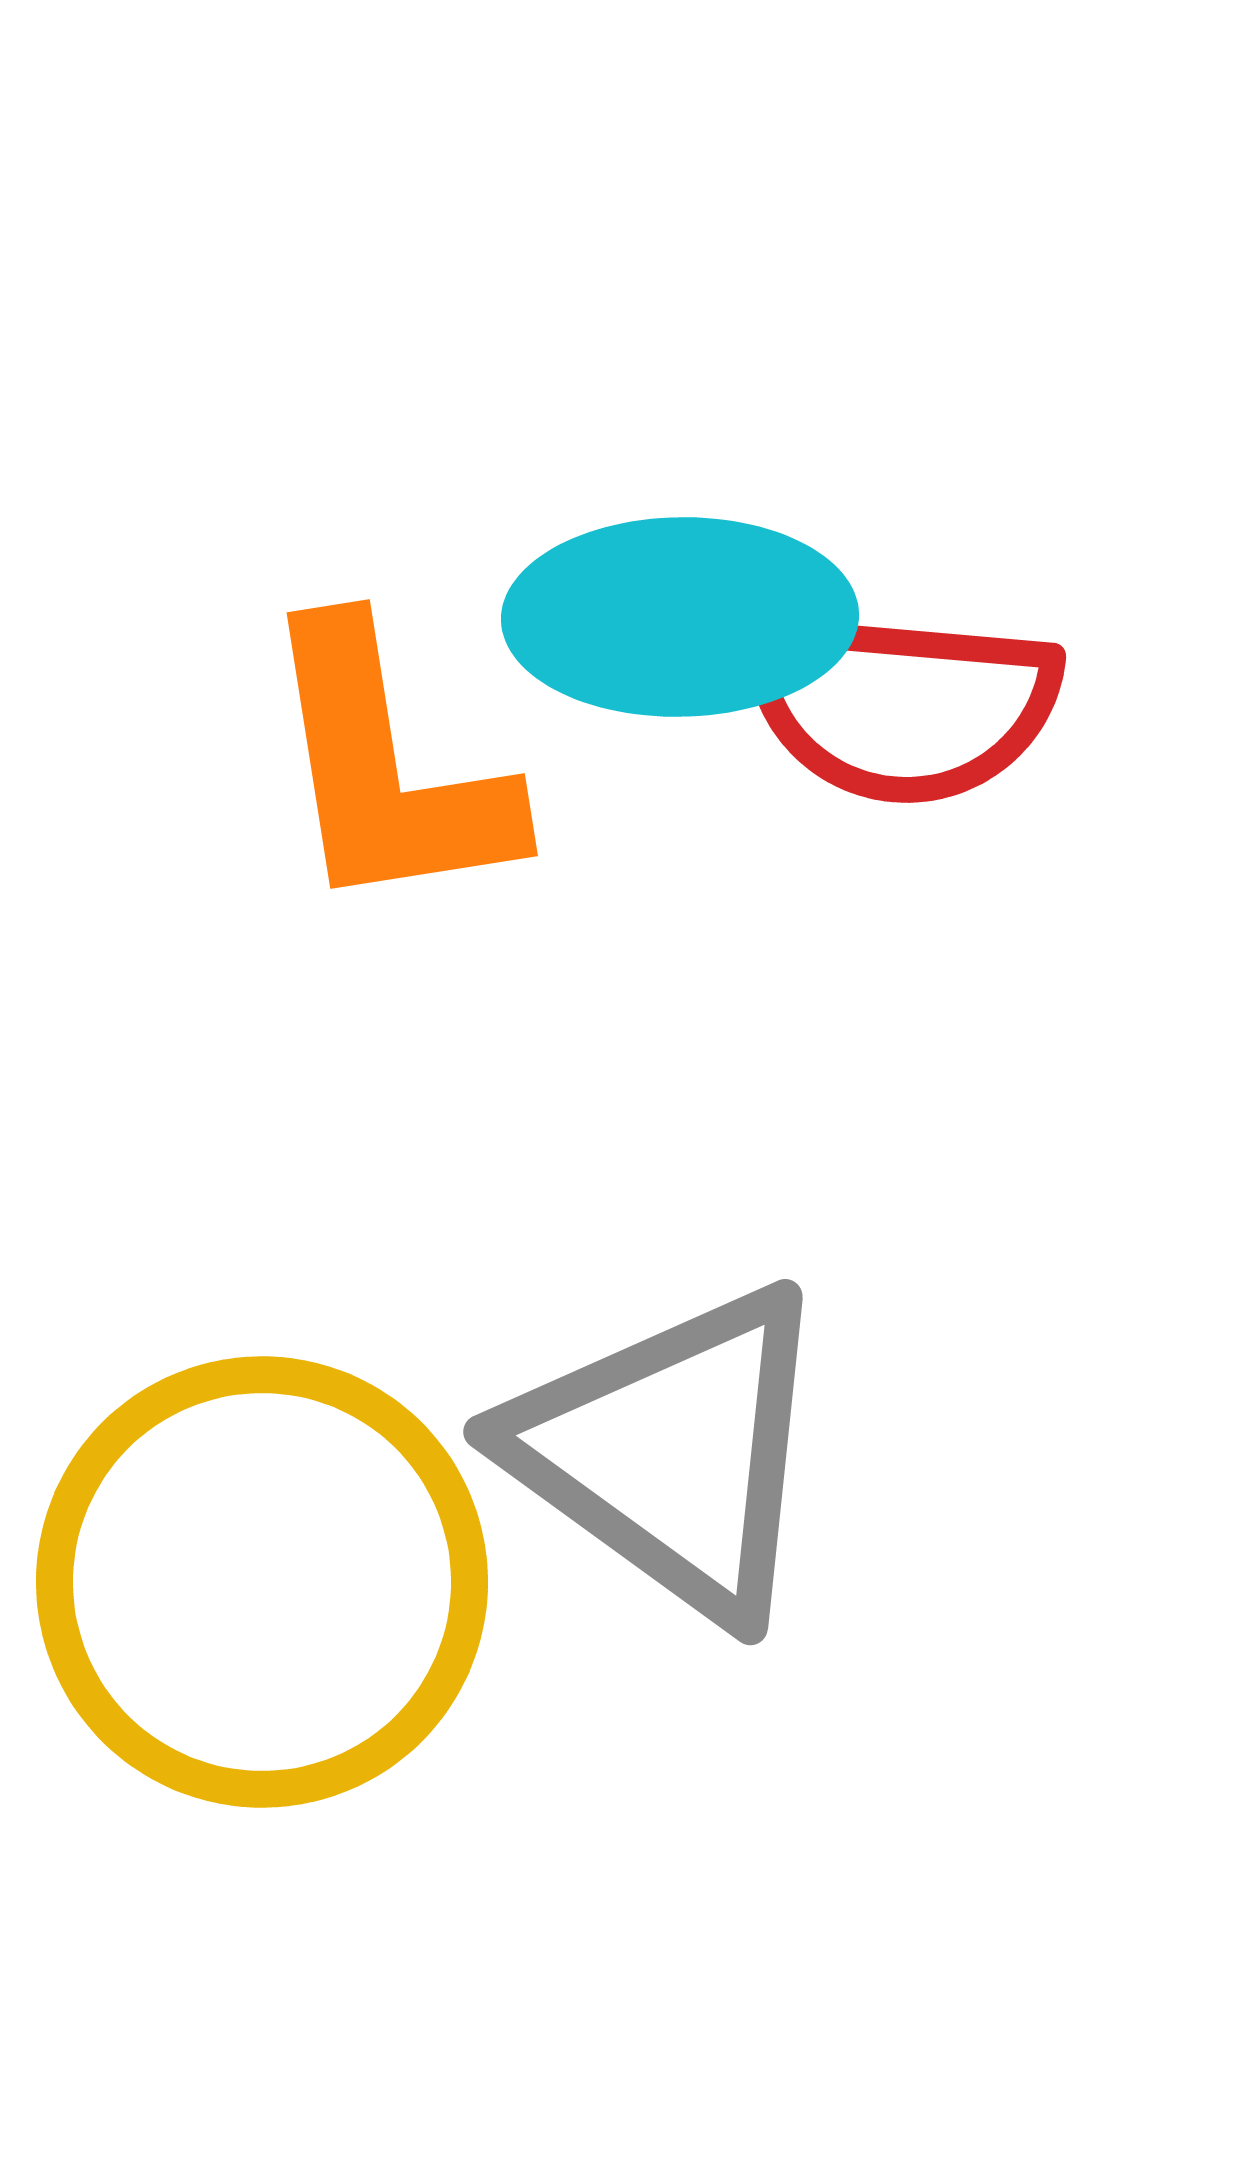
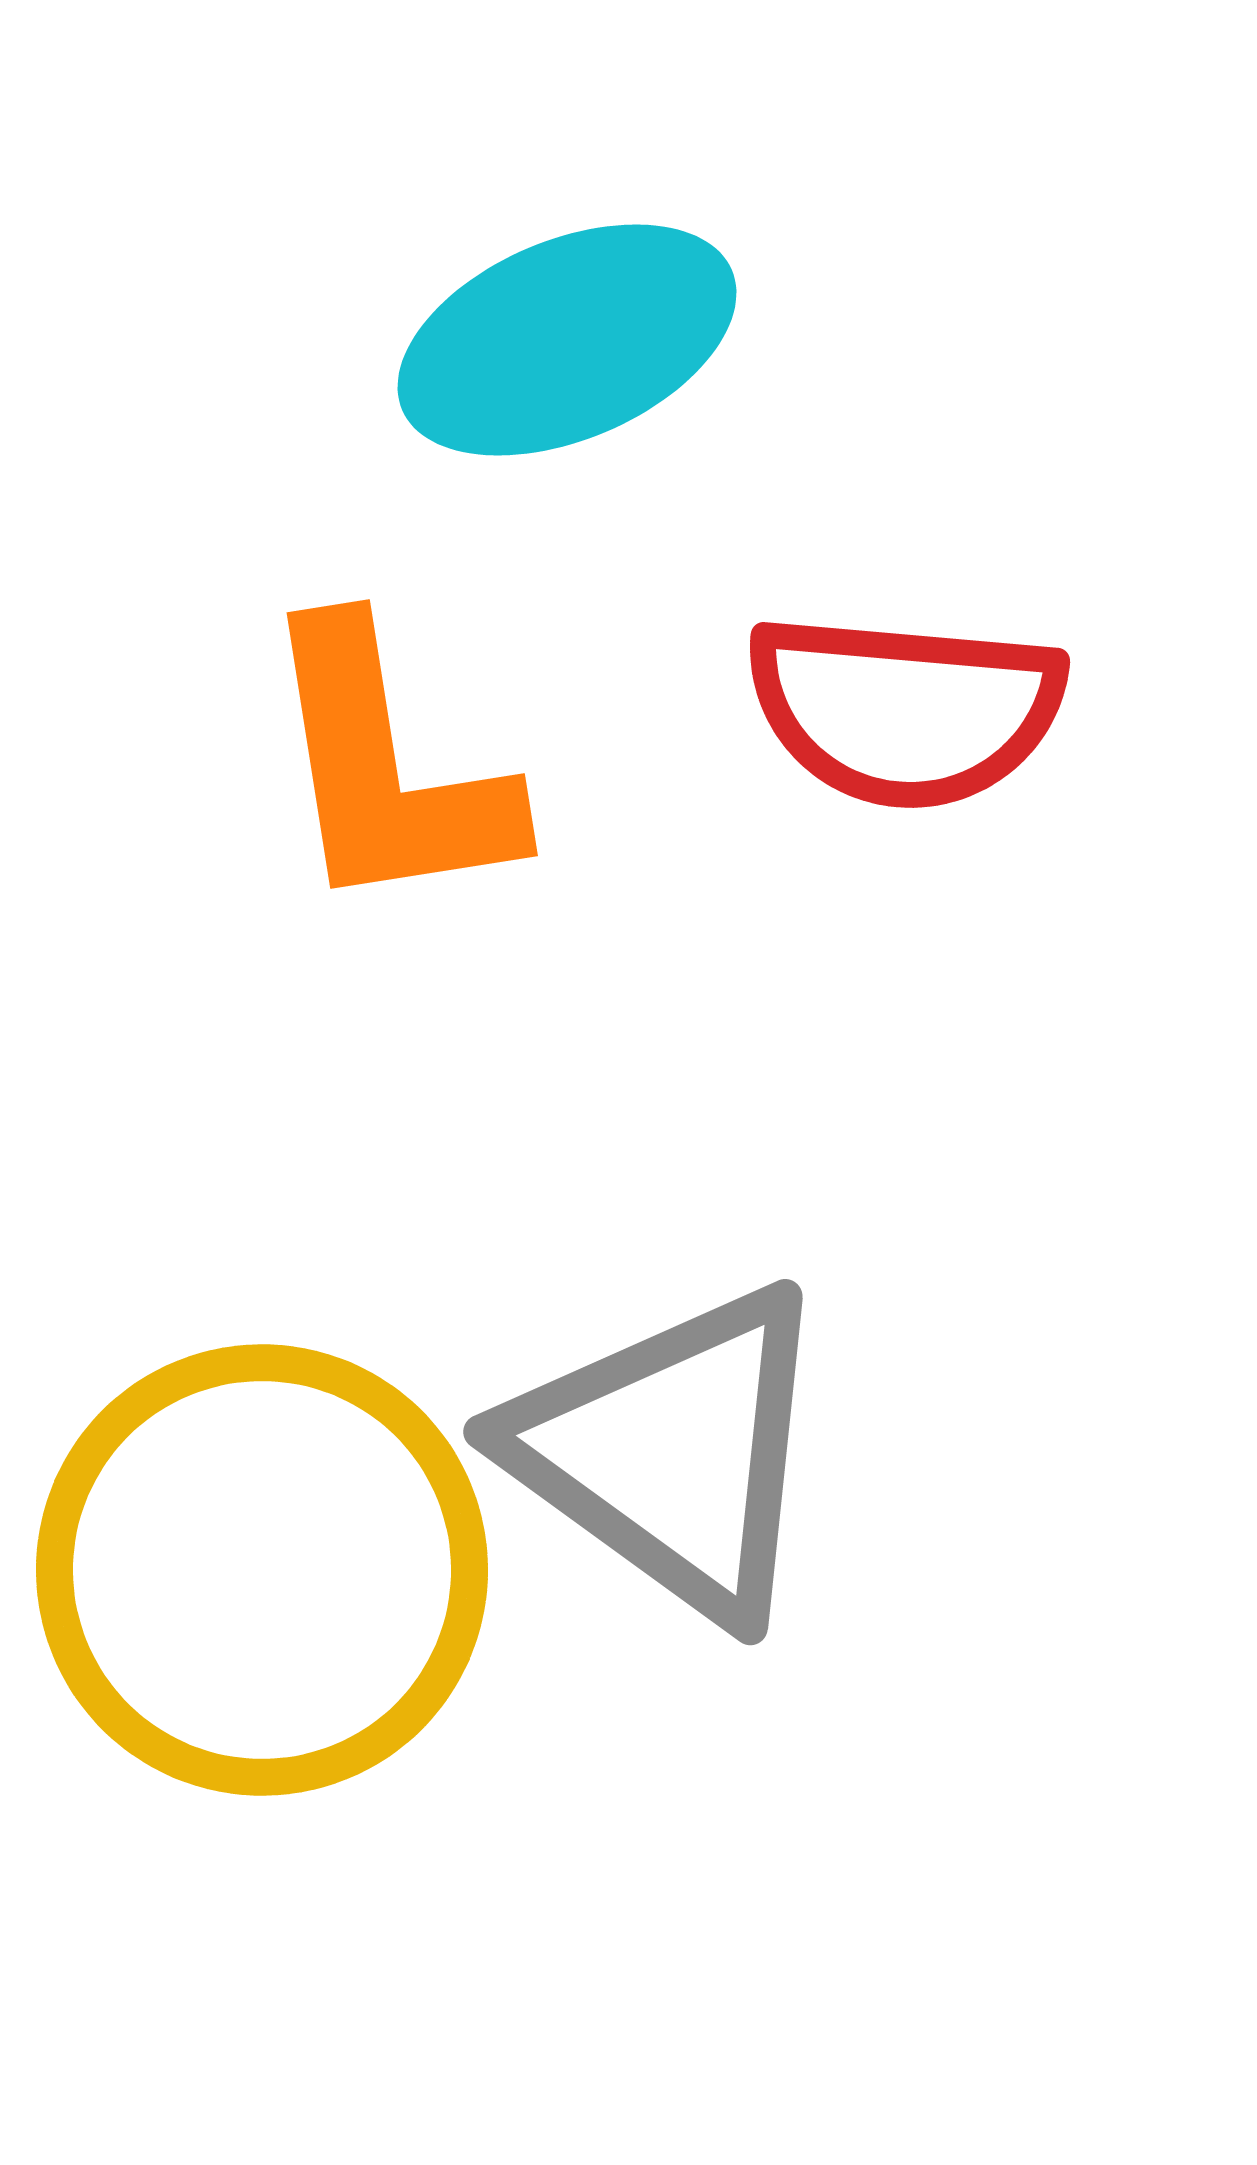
cyan ellipse: moved 113 px left, 277 px up; rotated 22 degrees counterclockwise
red semicircle: moved 4 px right, 5 px down
yellow circle: moved 12 px up
